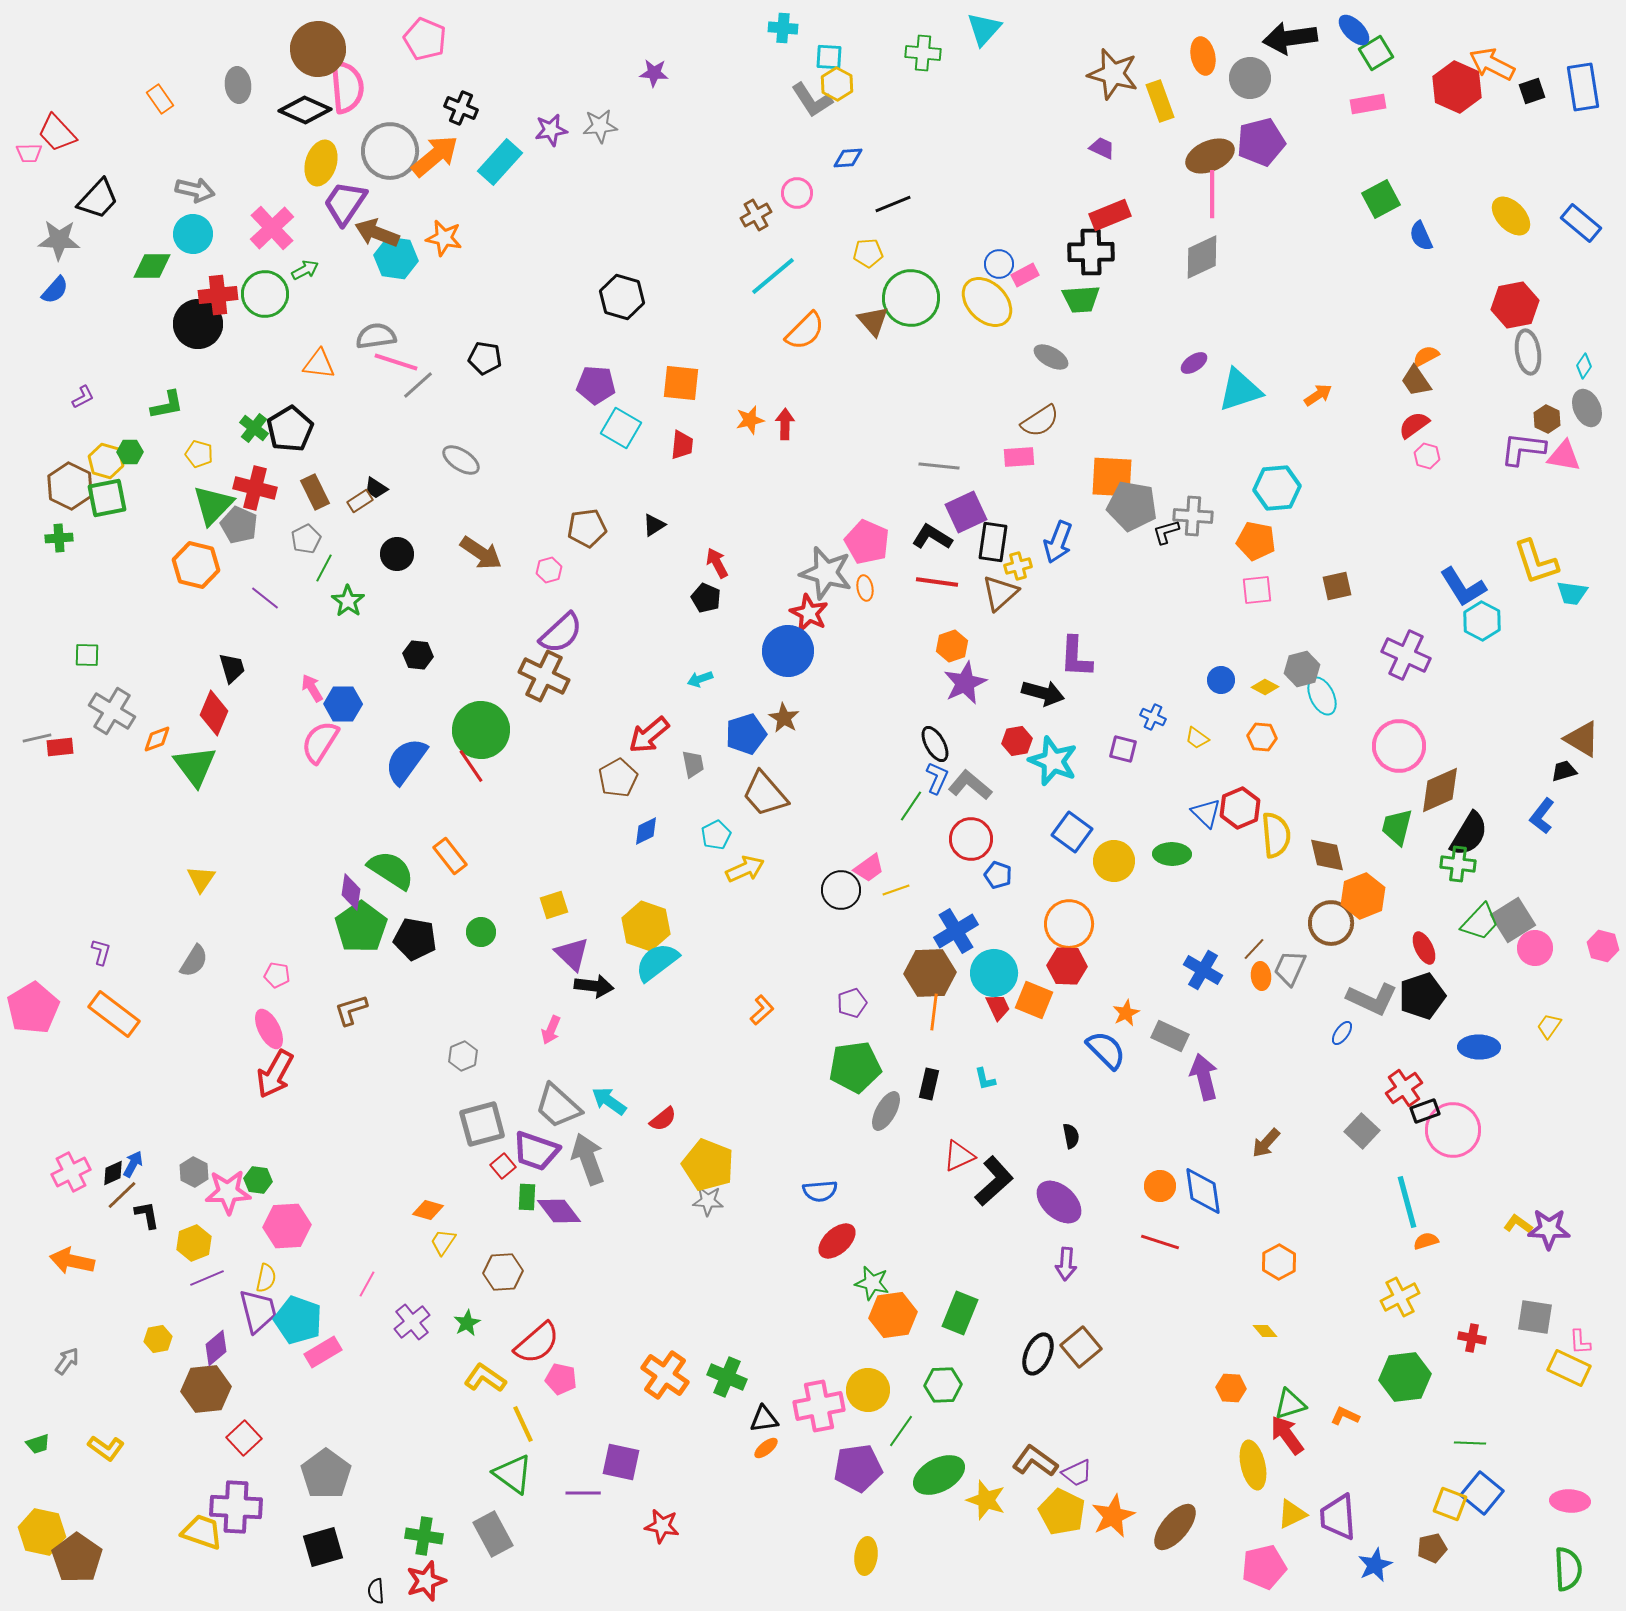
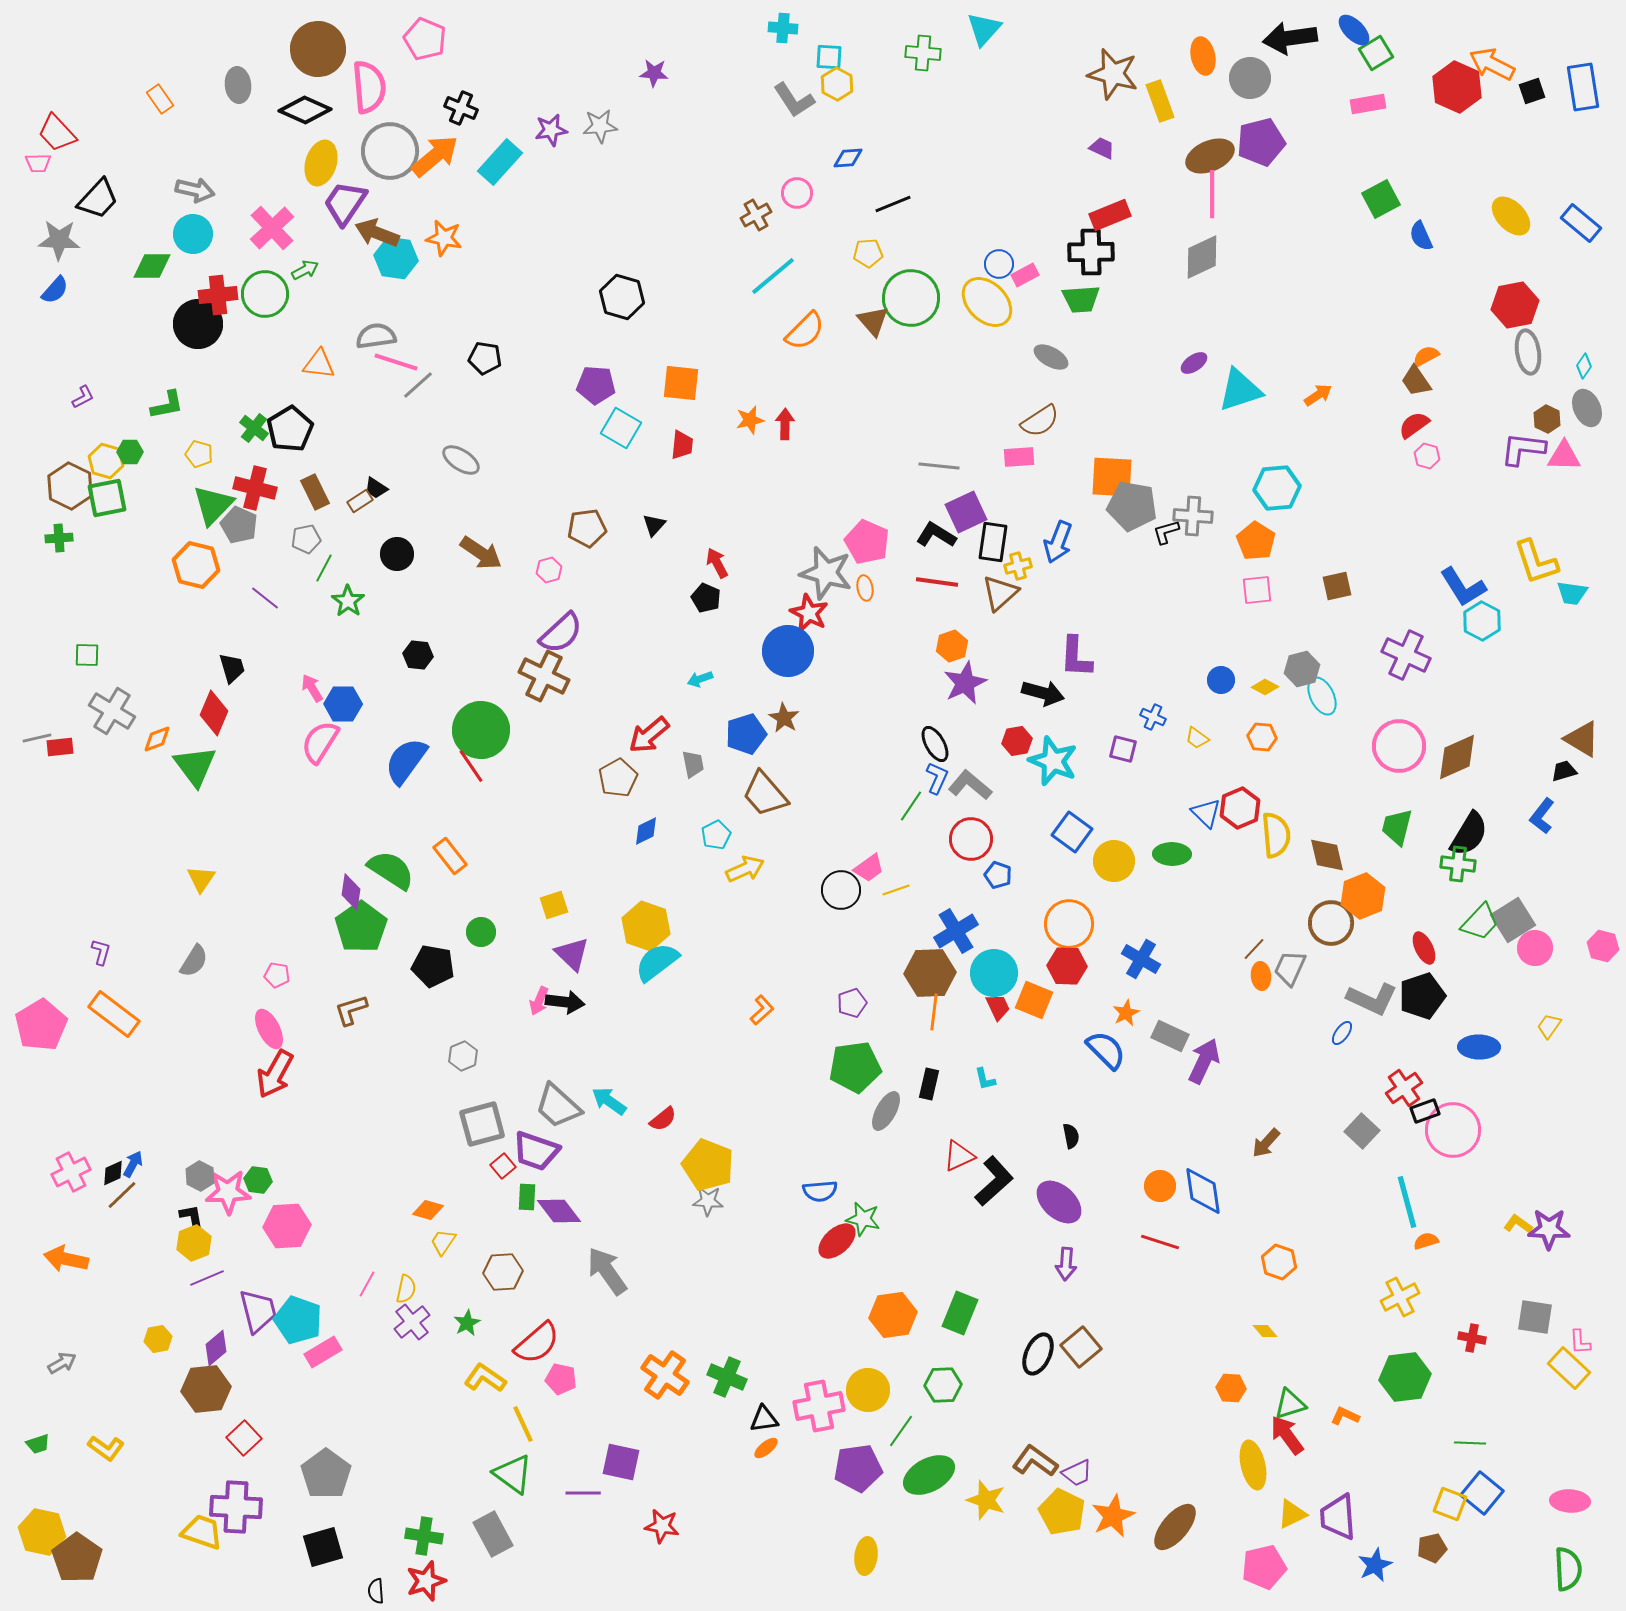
pink semicircle at (347, 87): moved 22 px right
gray L-shape at (812, 100): moved 18 px left
pink trapezoid at (29, 153): moved 9 px right, 10 px down
pink triangle at (1564, 456): rotated 9 degrees counterclockwise
black triangle at (654, 525): rotated 15 degrees counterclockwise
black L-shape at (932, 537): moved 4 px right, 2 px up
gray pentagon at (306, 539): rotated 16 degrees clockwise
orange pentagon at (1256, 541): rotated 21 degrees clockwise
brown diamond at (1440, 790): moved 17 px right, 33 px up
black pentagon at (415, 939): moved 18 px right, 27 px down
blue cross at (1203, 970): moved 62 px left, 11 px up
black arrow at (594, 986): moved 29 px left, 16 px down
pink pentagon at (33, 1008): moved 8 px right, 17 px down
pink arrow at (551, 1030): moved 12 px left, 29 px up
purple arrow at (1204, 1077): moved 16 px up; rotated 39 degrees clockwise
gray arrow at (588, 1159): moved 19 px right, 112 px down; rotated 15 degrees counterclockwise
gray hexagon at (194, 1172): moved 6 px right, 4 px down
black L-shape at (147, 1215): moved 45 px right, 3 px down
orange arrow at (72, 1261): moved 6 px left, 2 px up
orange hexagon at (1279, 1262): rotated 12 degrees counterclockwise
yellow semicircle at (266, 1278): moved 140 px right, 11 px down
green star at (872, 1283): moved 9 px left, 64 px up
gray arrow at (67, 1361): moved 5 px left, 2 px down; rotated 24 degrees clockwise
yellow rectangle at (1569, 1368): rotated 18 degrees clockwise
green ellipse at (939, 1475): moved 10 px left
